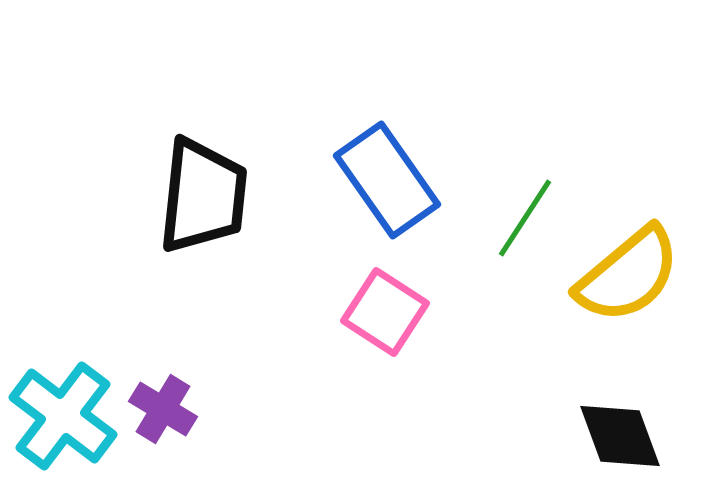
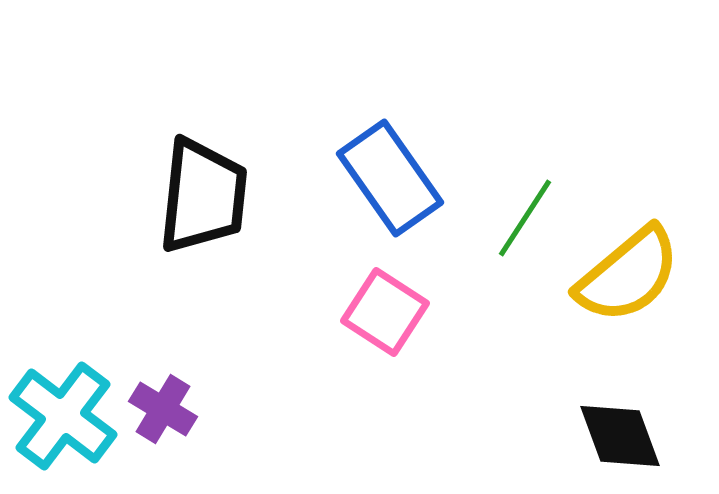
blue rectangle: moved 3 px right, 2 px up
